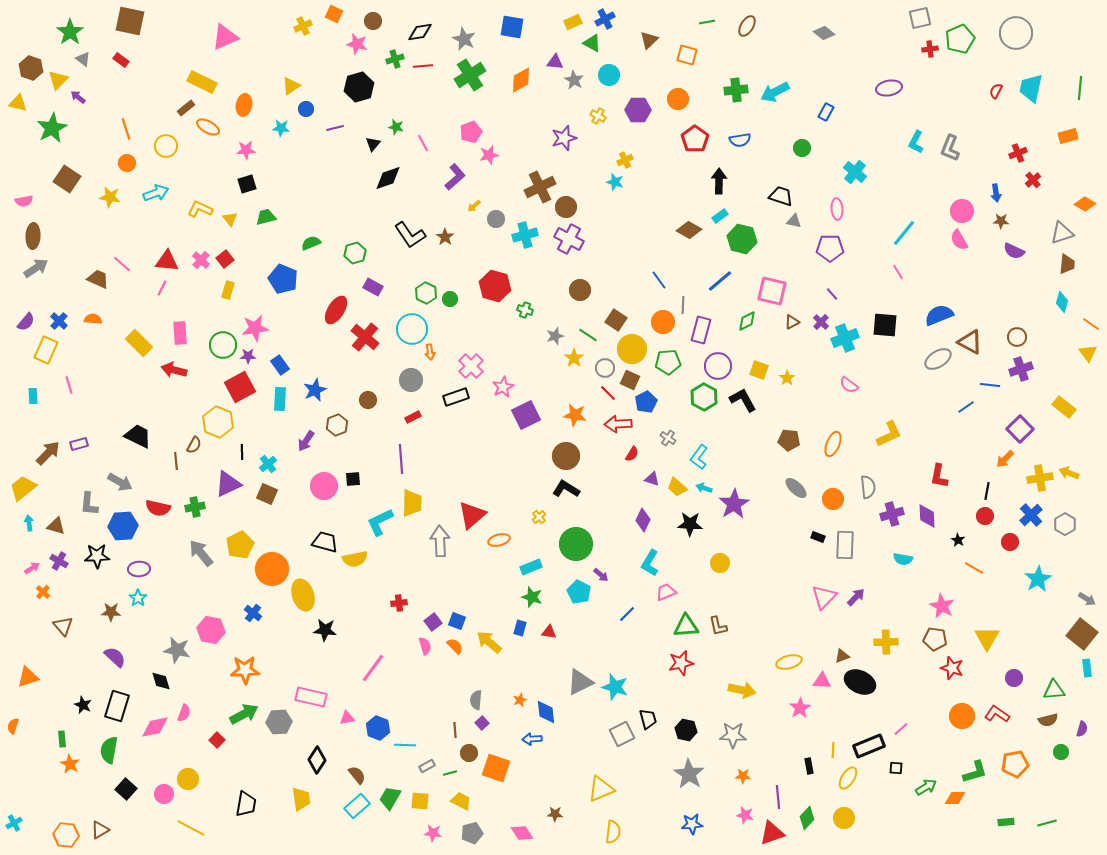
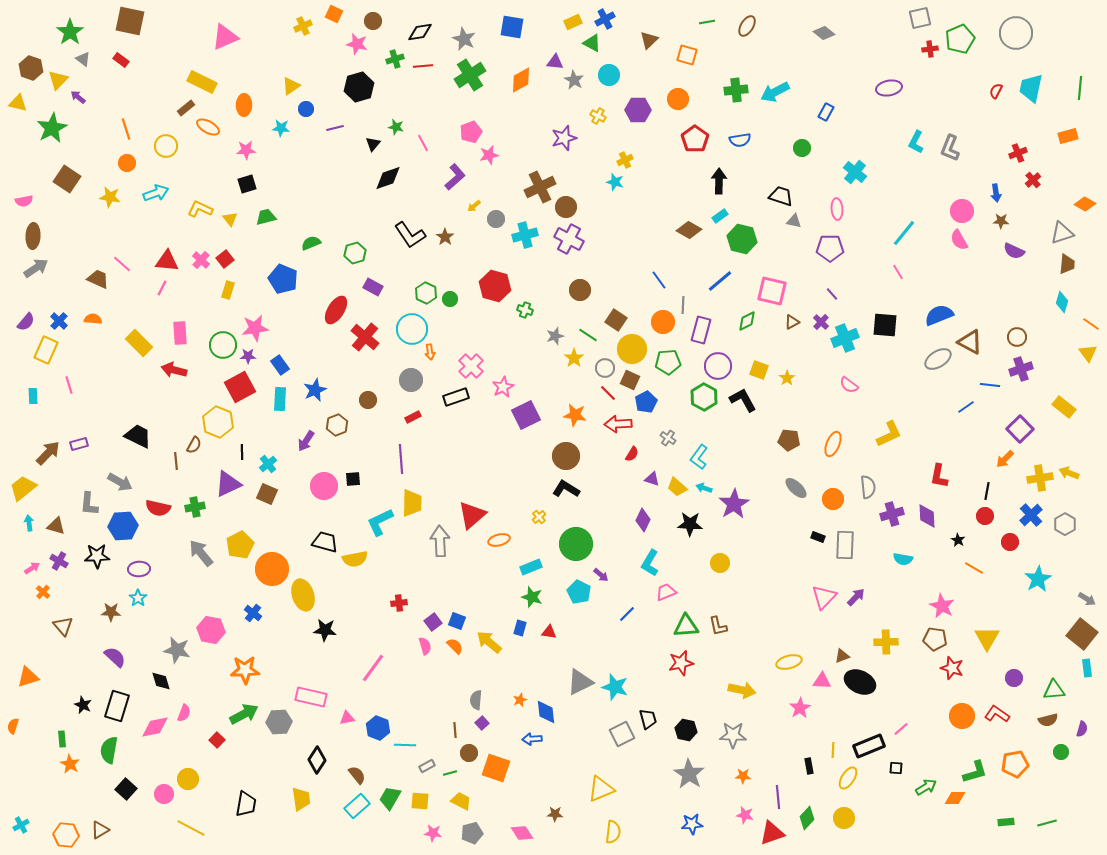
orange ellipse at (244, 105): rotated 10 degrees counterclockwise
cyan cross at (14, 823): moved 7 px right, 2 px down
